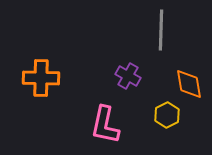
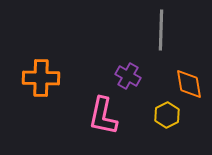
pink L-shape: moved 2 px left, 9 px up
